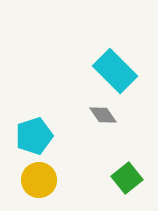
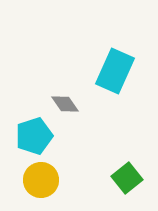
cyan rectangle: rotated 69 degrees clockwise
gray diamond: moved 38 px left, 11 px up
yellow circle: moved 2 px right
